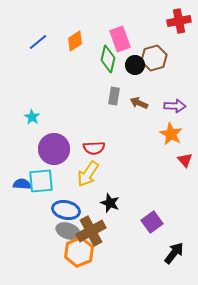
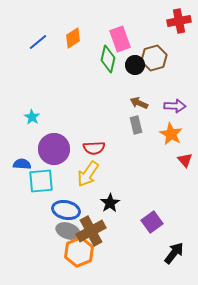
orange diamond: moved 2 px left, 3 px up
gray rectangle: moved 22 px right, 29 px down; rotated 24 degrees counterclockwise
blue semicircle: moved 20 px up
black star: rotated 18 degrees clockwise
